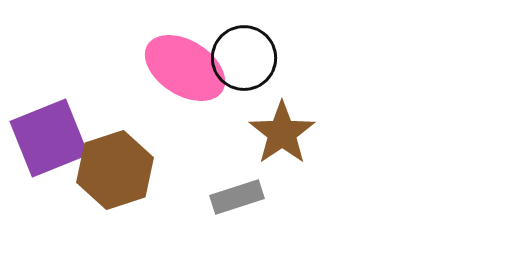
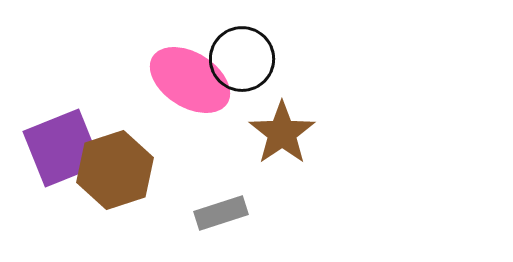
black circle: moved 2 px left, 1 px down
pink ellipse: moved 5 px right, 12 px down
purple square: moved 13 px right, 10 px down
gray rectangle: moved 16 px left, 16 px down
